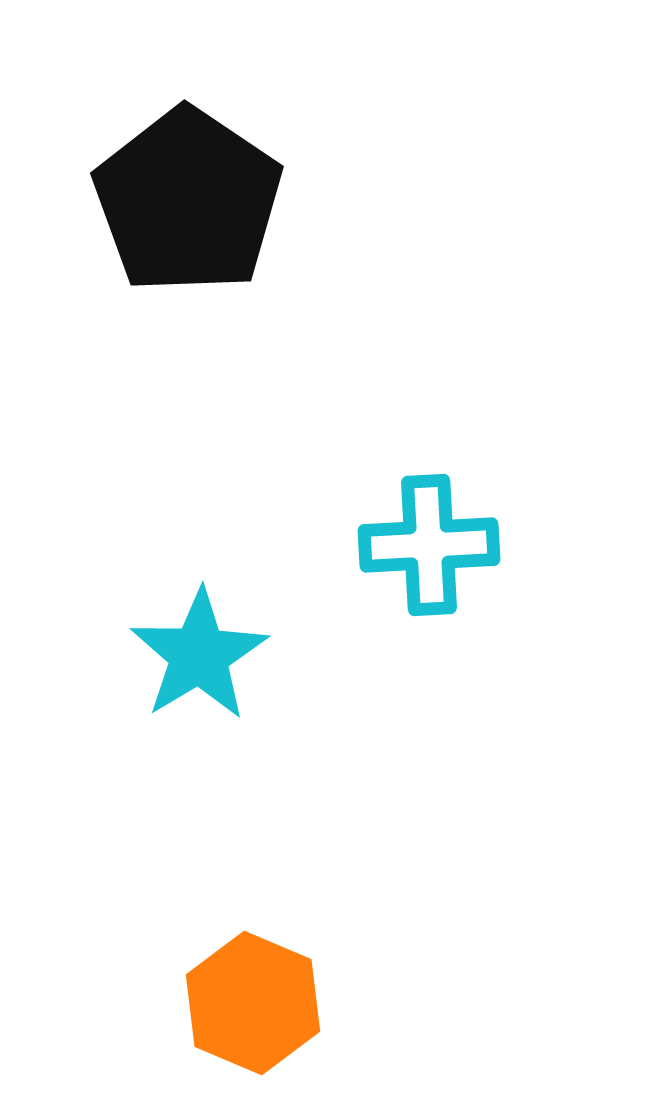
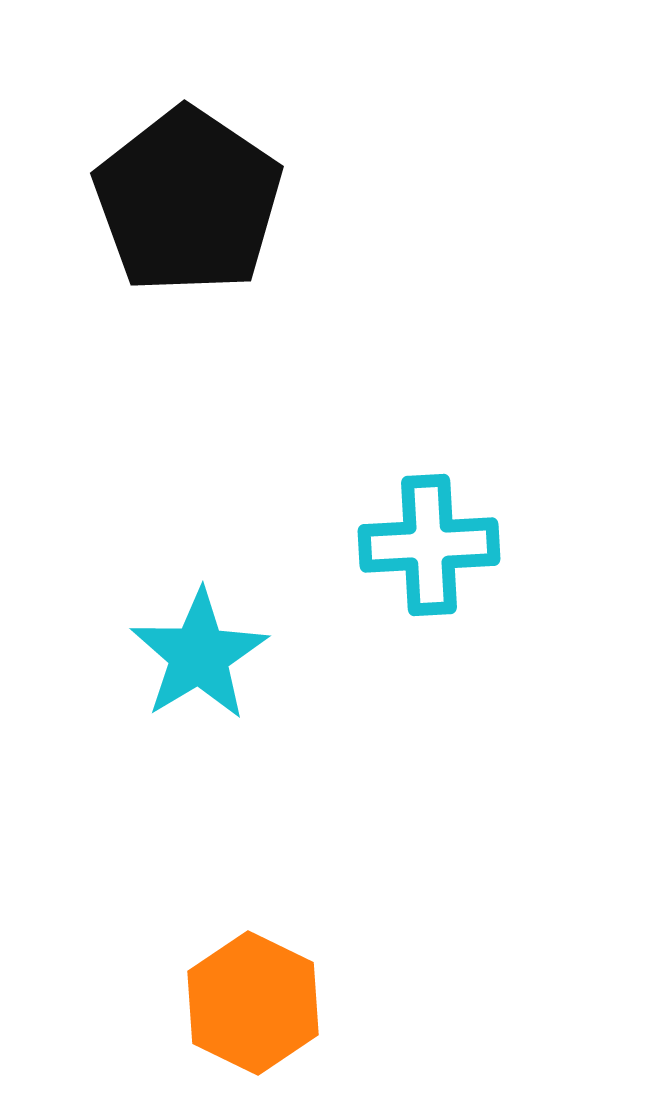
orange hexagon: rotated 3 degrees clockwise
